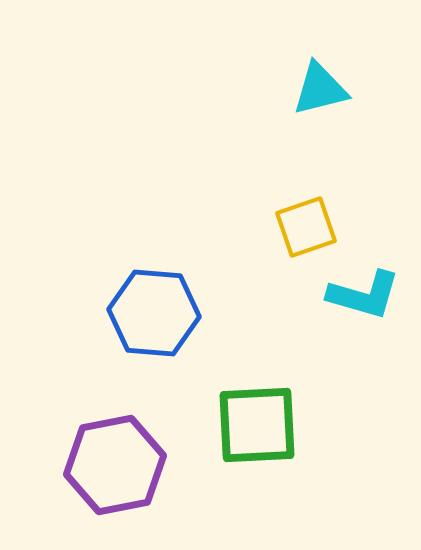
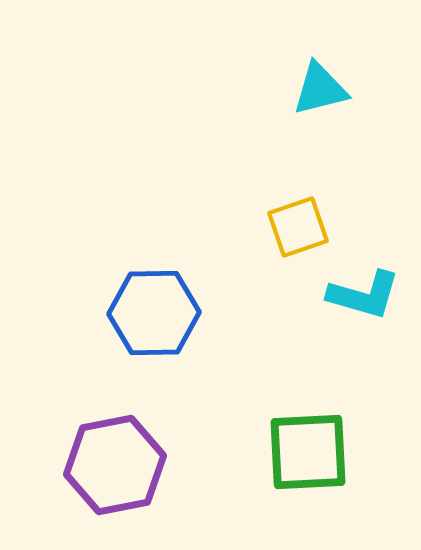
yellow square: moved 8 px left
blue hexagon: rotated 6 degrees counterclockwise
green square: moved 51 px right, 27 px down
